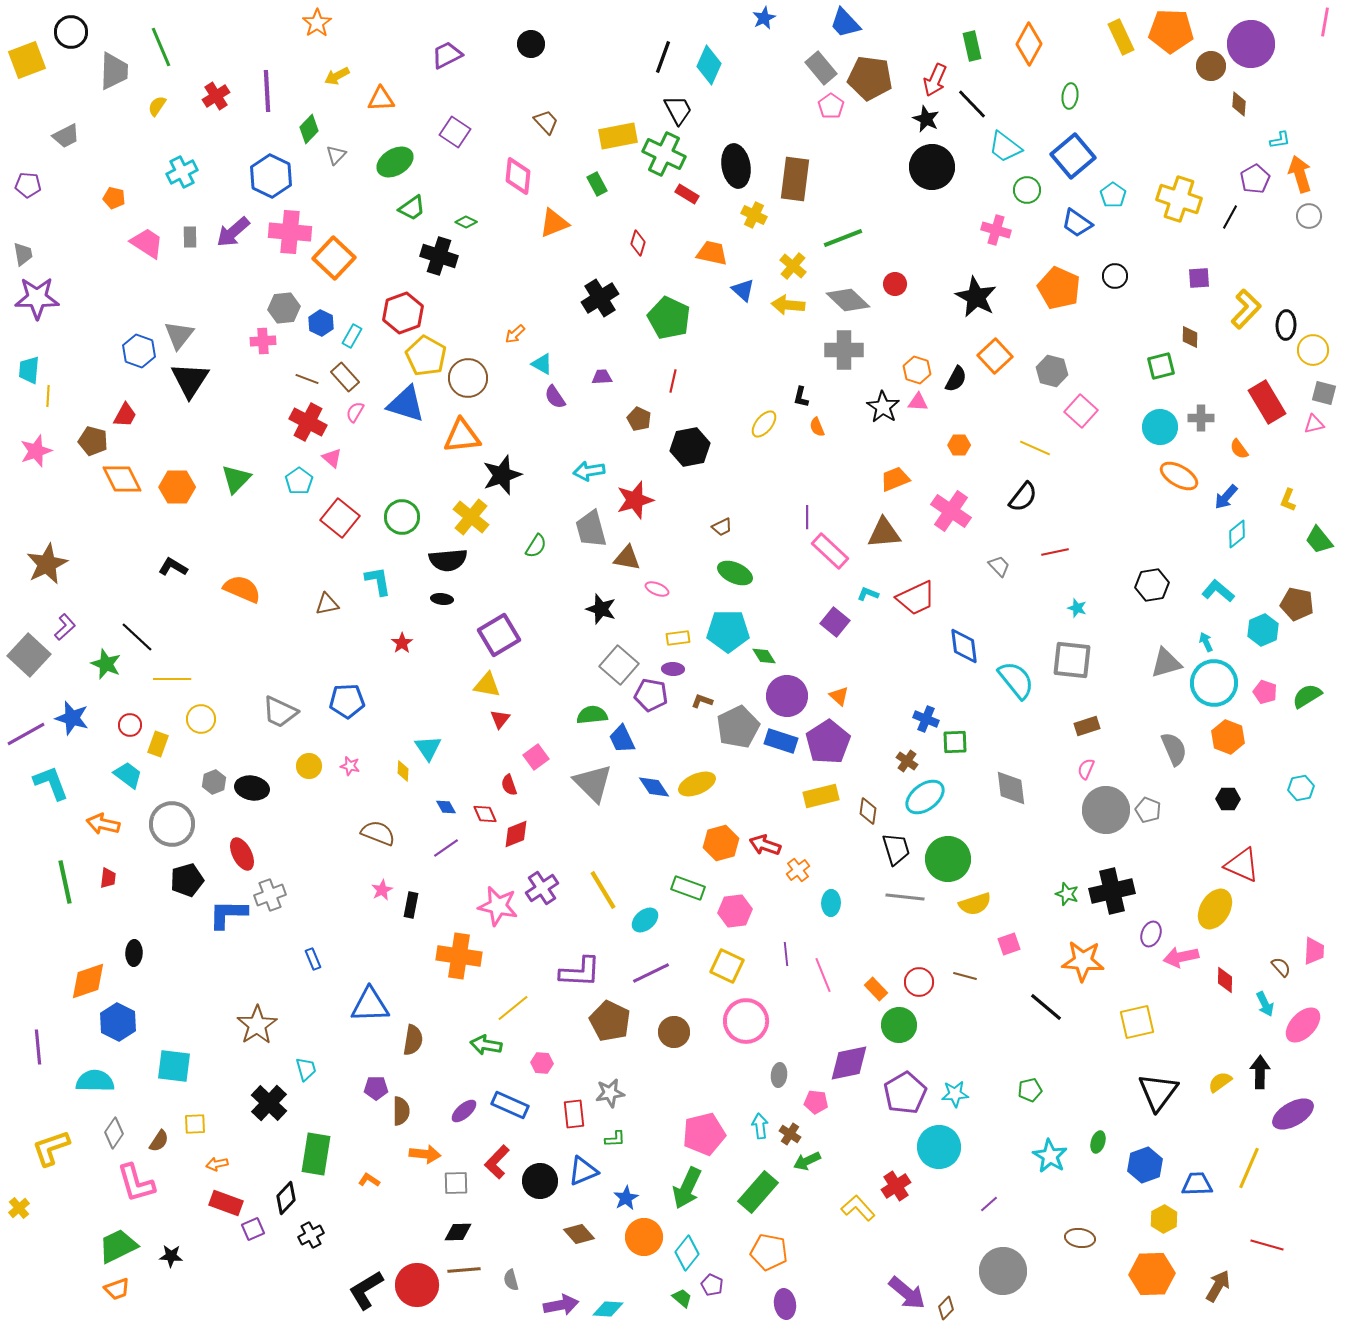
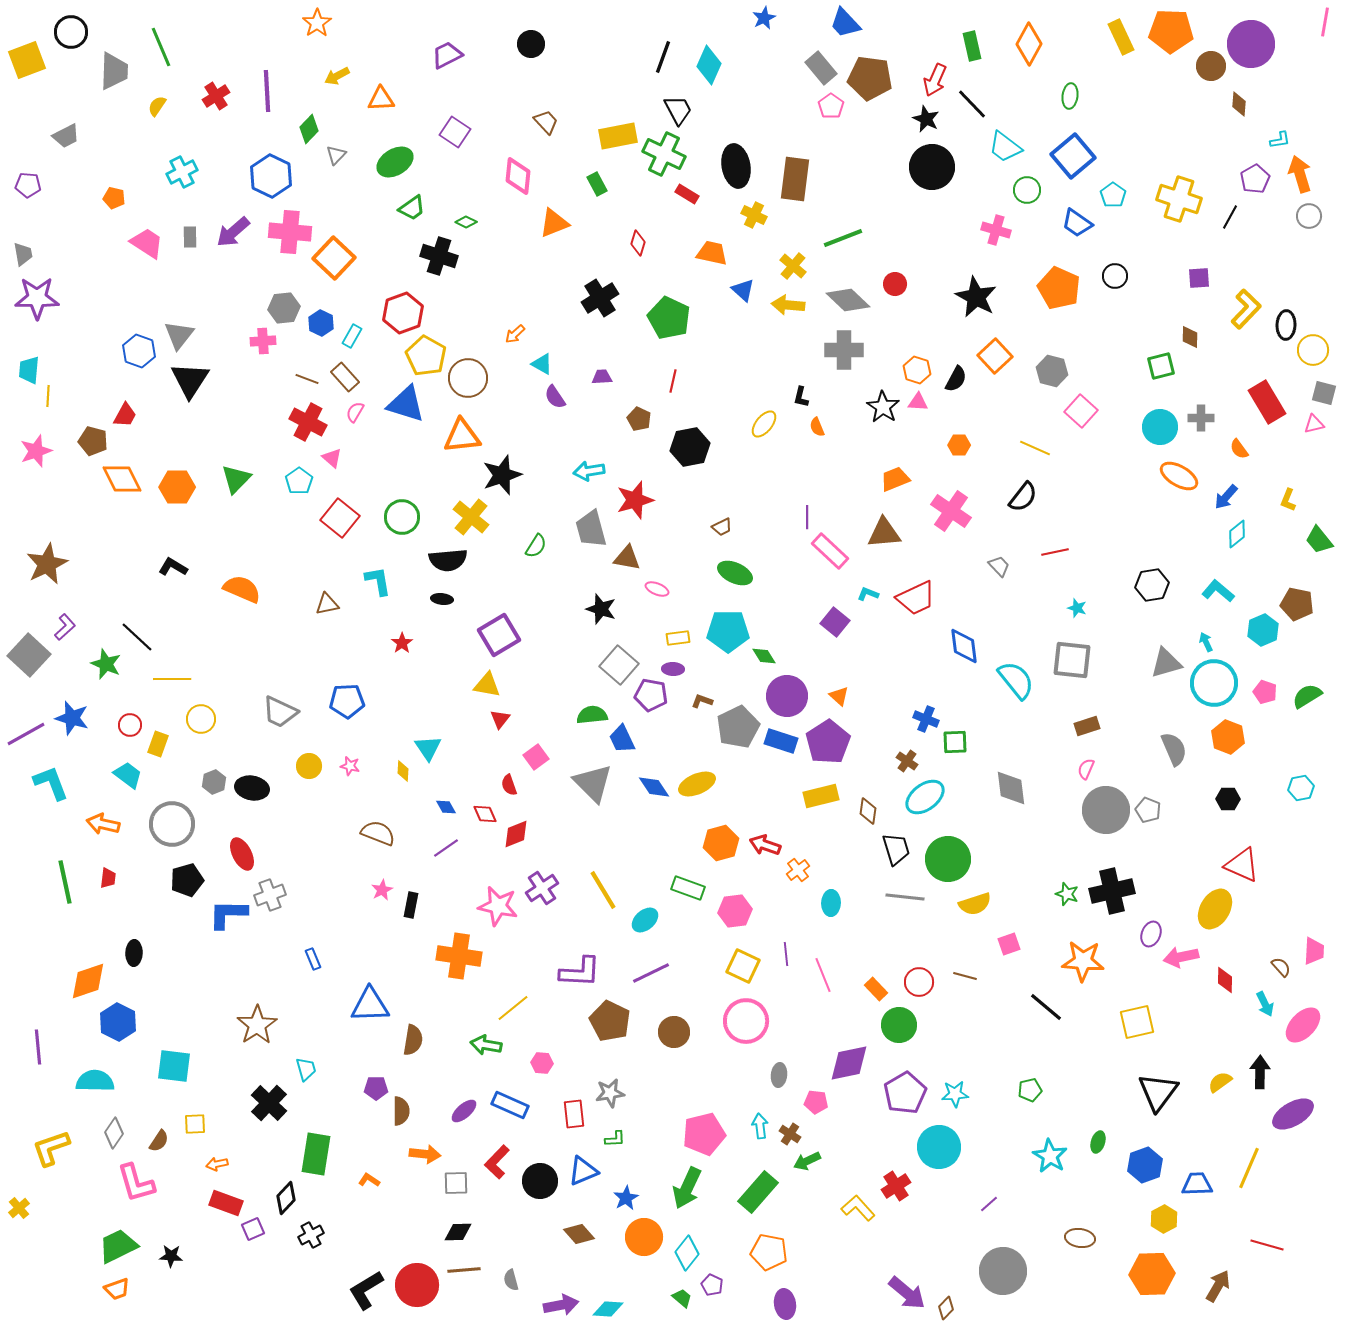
yellow square at (727, 966): moved 16 px right
